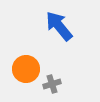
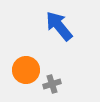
orange circle: moved 1 px down
